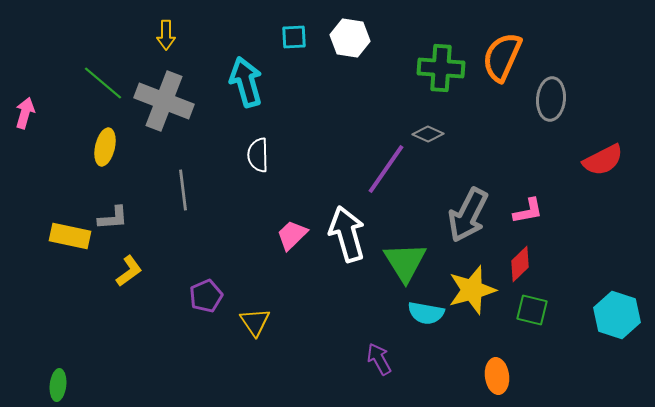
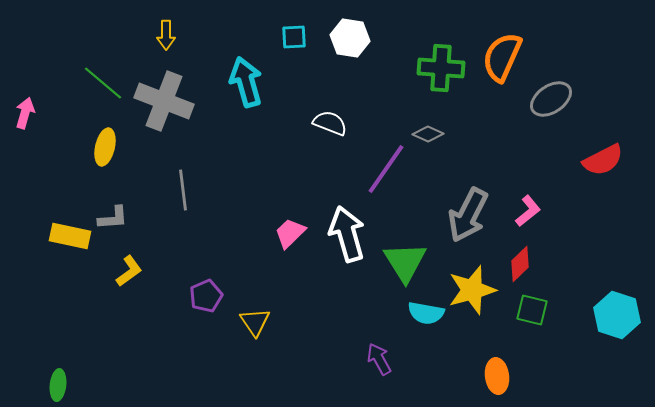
gray ellipse: rotated 51 degrees clockwise
white semicircle: moved 72 px right, 32 px up; rotated 112 degrees clockwise
pink L-shape: rotated 28 degrees counterclockwise
pink trapezoid: moved 2 px left, 2 px up
